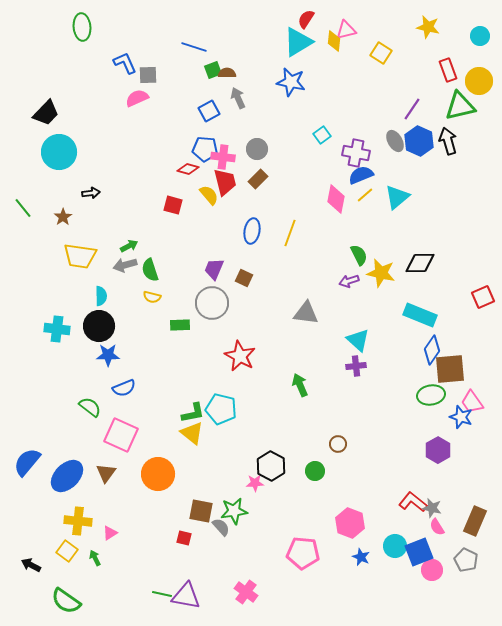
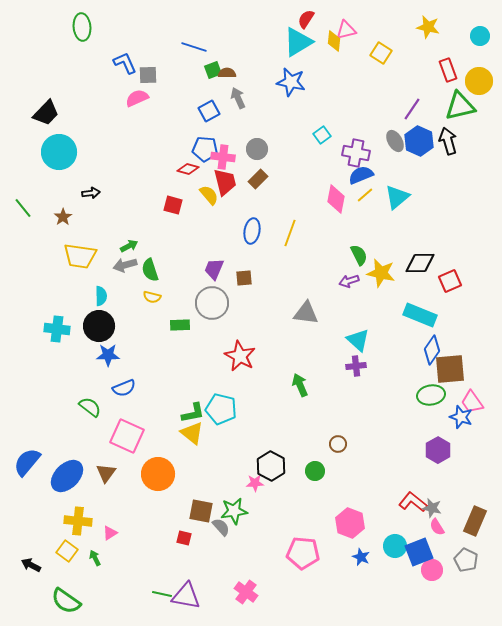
brown square at (244, 278): rotated 30 degrees counterclockwise
red square at (483, 297): moved 33 px left, 16 px up
pink square at (121, 435): moved 6 px right, 1 px down
